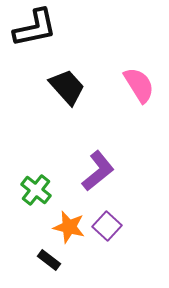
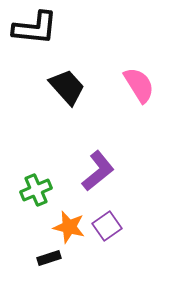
black L-shape: rotated 18 degrees clockwise
green cross: rotated 28 degrees clockwise
purple square: rotated 12 degrees clockwise
black rectangle: moved 2 px up; rotated 55 degrees counterclockwise
